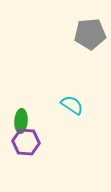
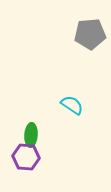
green ellipse: moved 10 px right, 14 px down
purple hexagon: moved 15 px down
